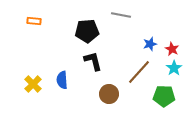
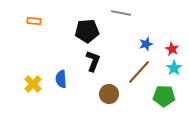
gray line: moved 2 px up
blue star: moved 4 px left
black L-shape: rotated 35 degrees clockwise
blue semicircle: moved 1 px left, 1 px up
